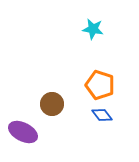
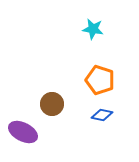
orange pentagon: moved 5 px up
blue diamond: rotated 40 degrees counterclockwise
